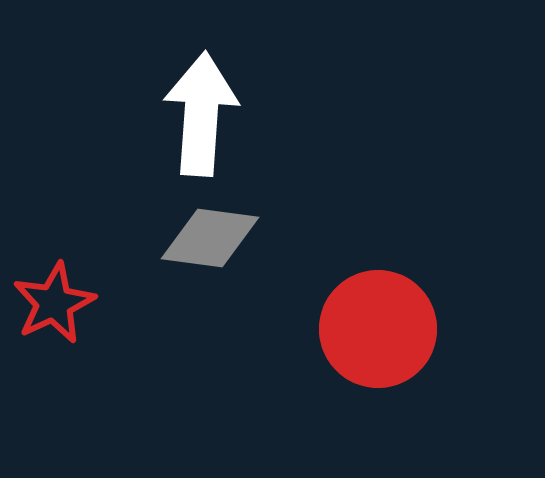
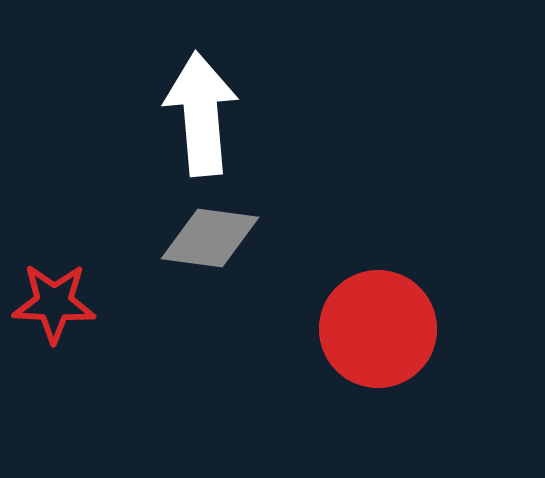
white arrow: rotated 9 degrees counterclockwise
red star: rotated 28 degrees clockwise
